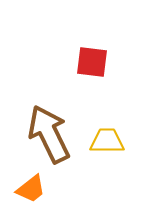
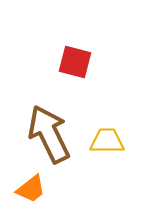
red square: moved 17 px left; rotated 8 degrees clockwise
